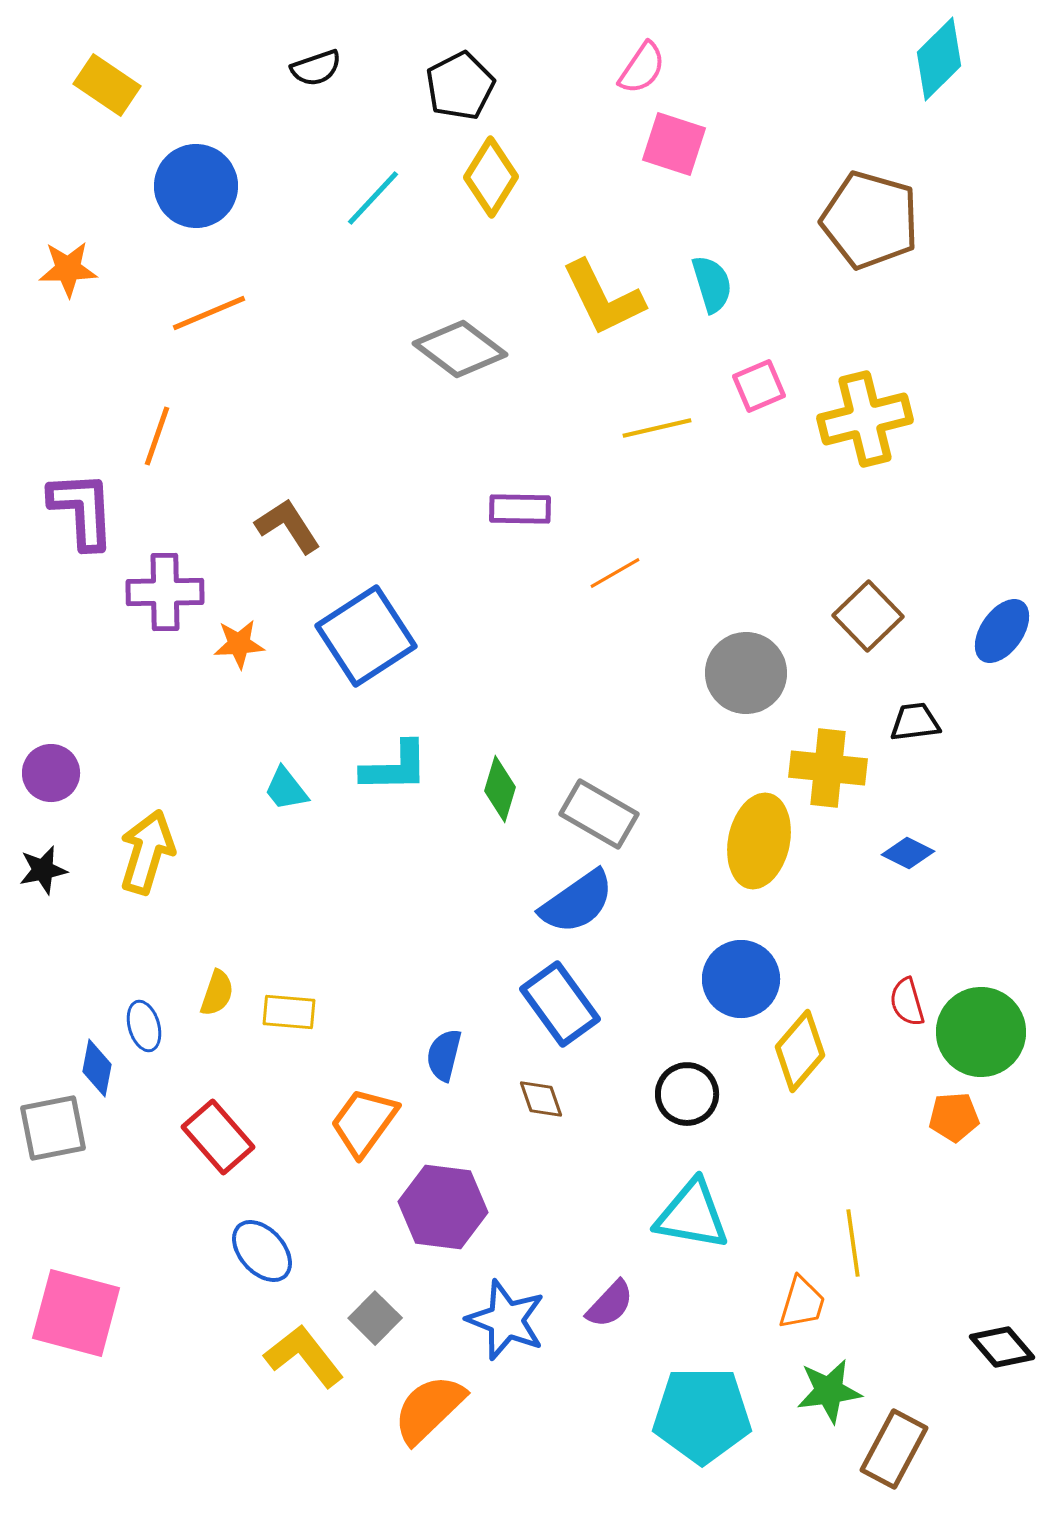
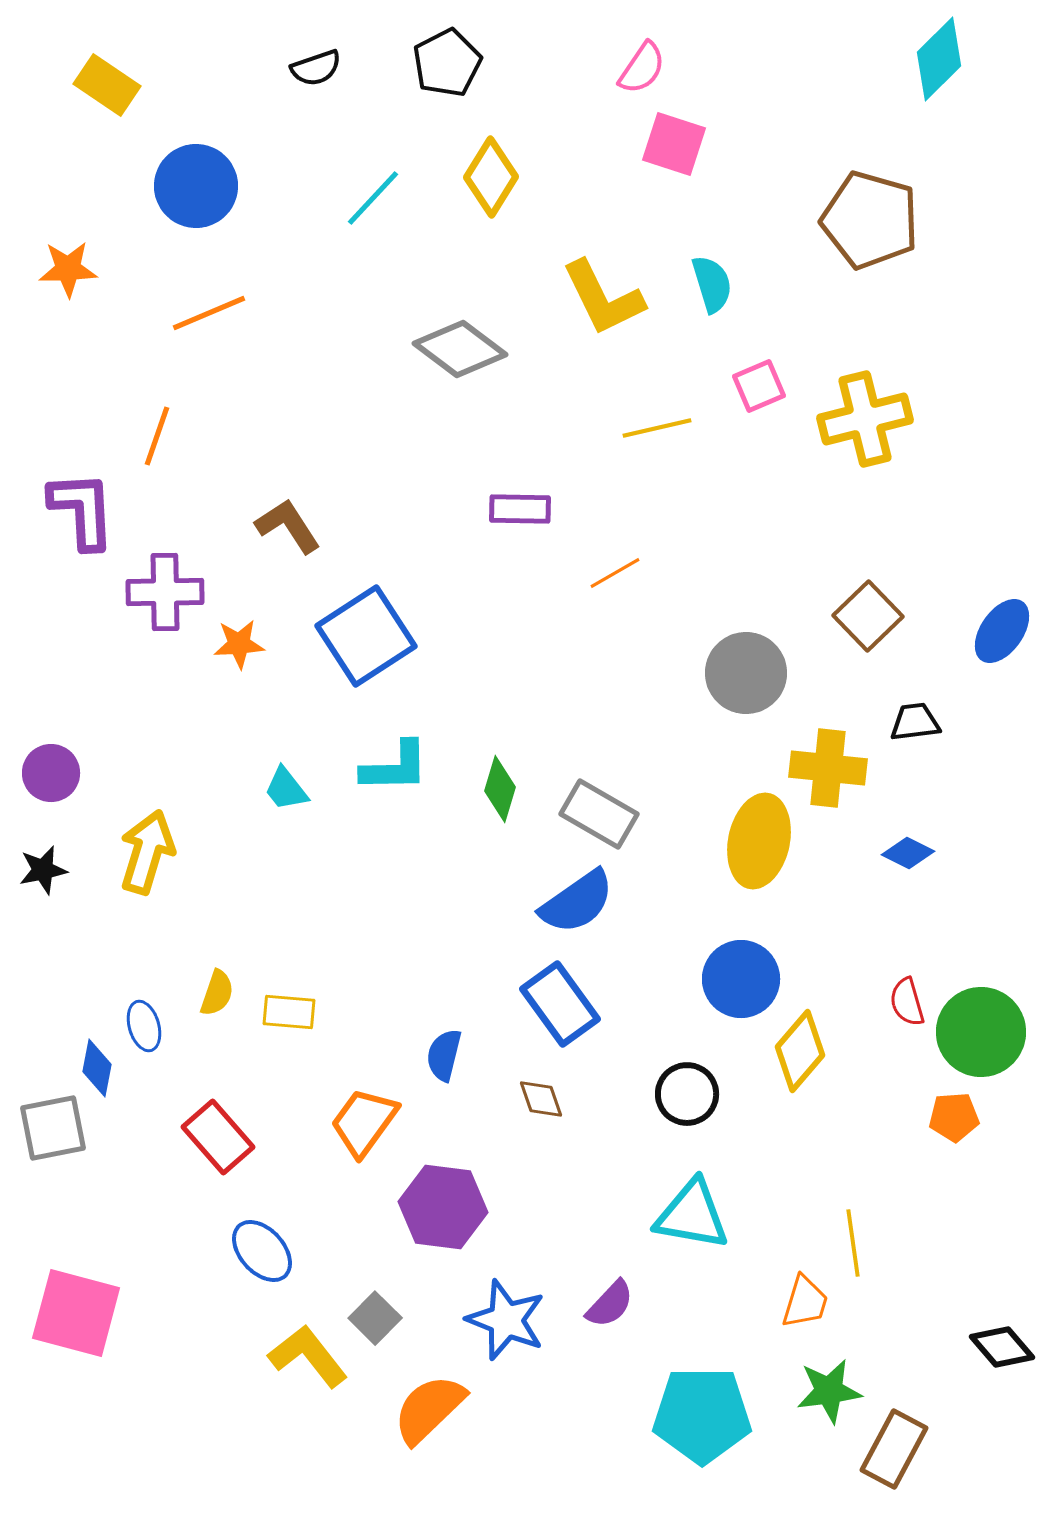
black pentagon at (460, 86): moved 13 px left, 23 px up
orange trapezoid at (802, 1303): moved 3 px right, 1 px up
yellow L-shape at (304, 1356): moved 4 px right
